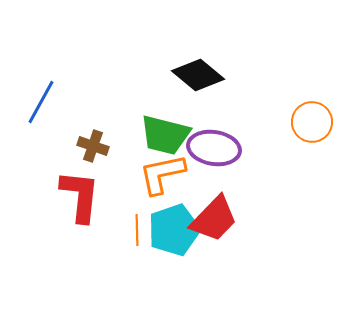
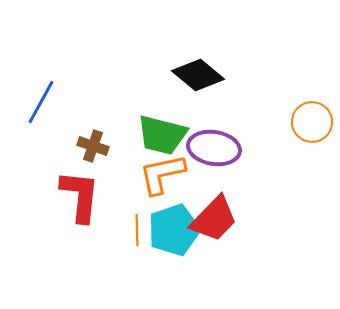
green trapezoid: moved 3 px left
